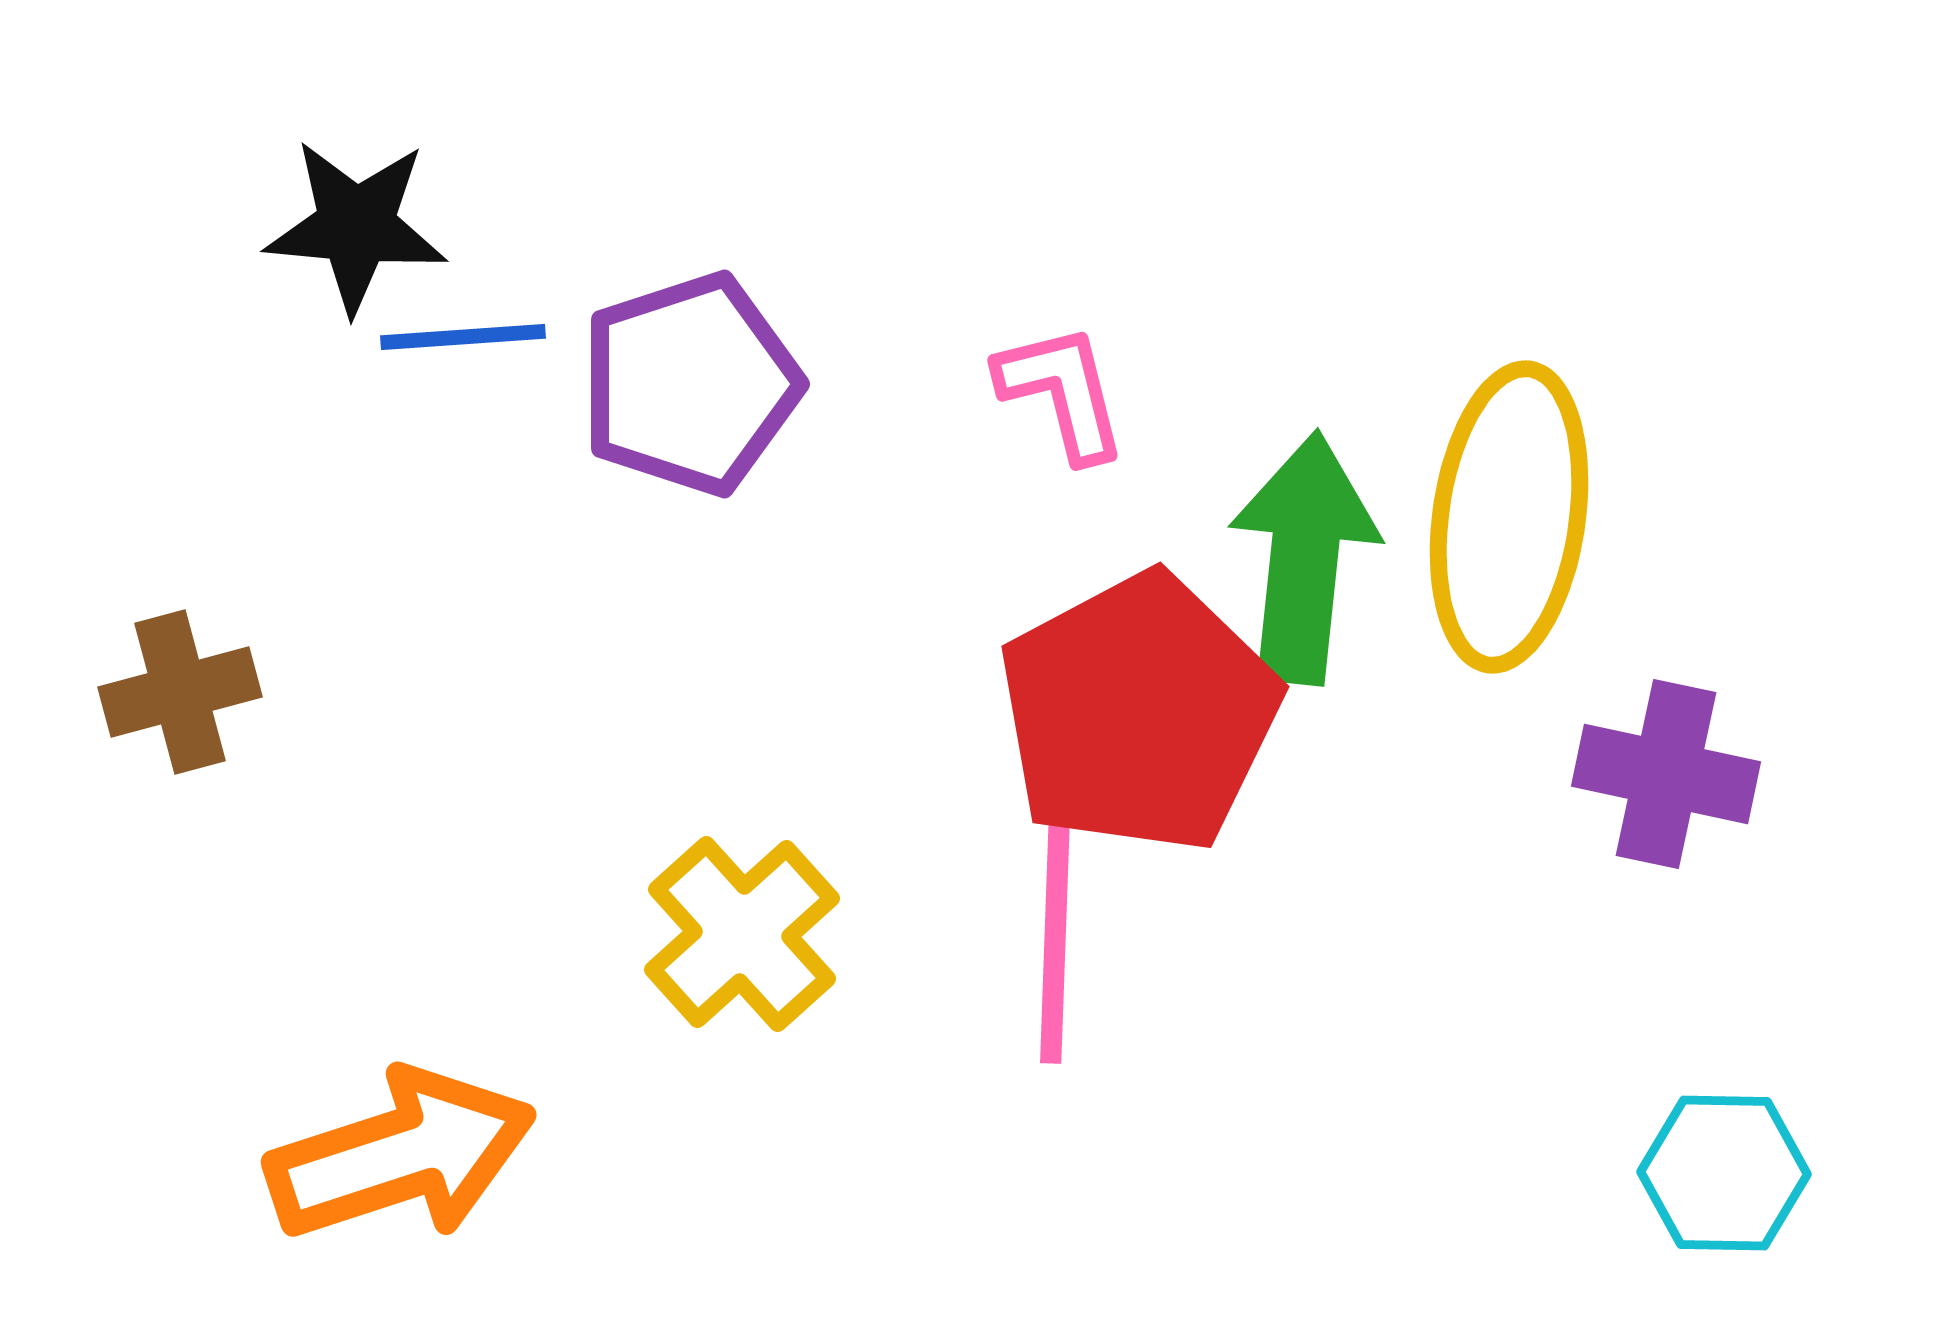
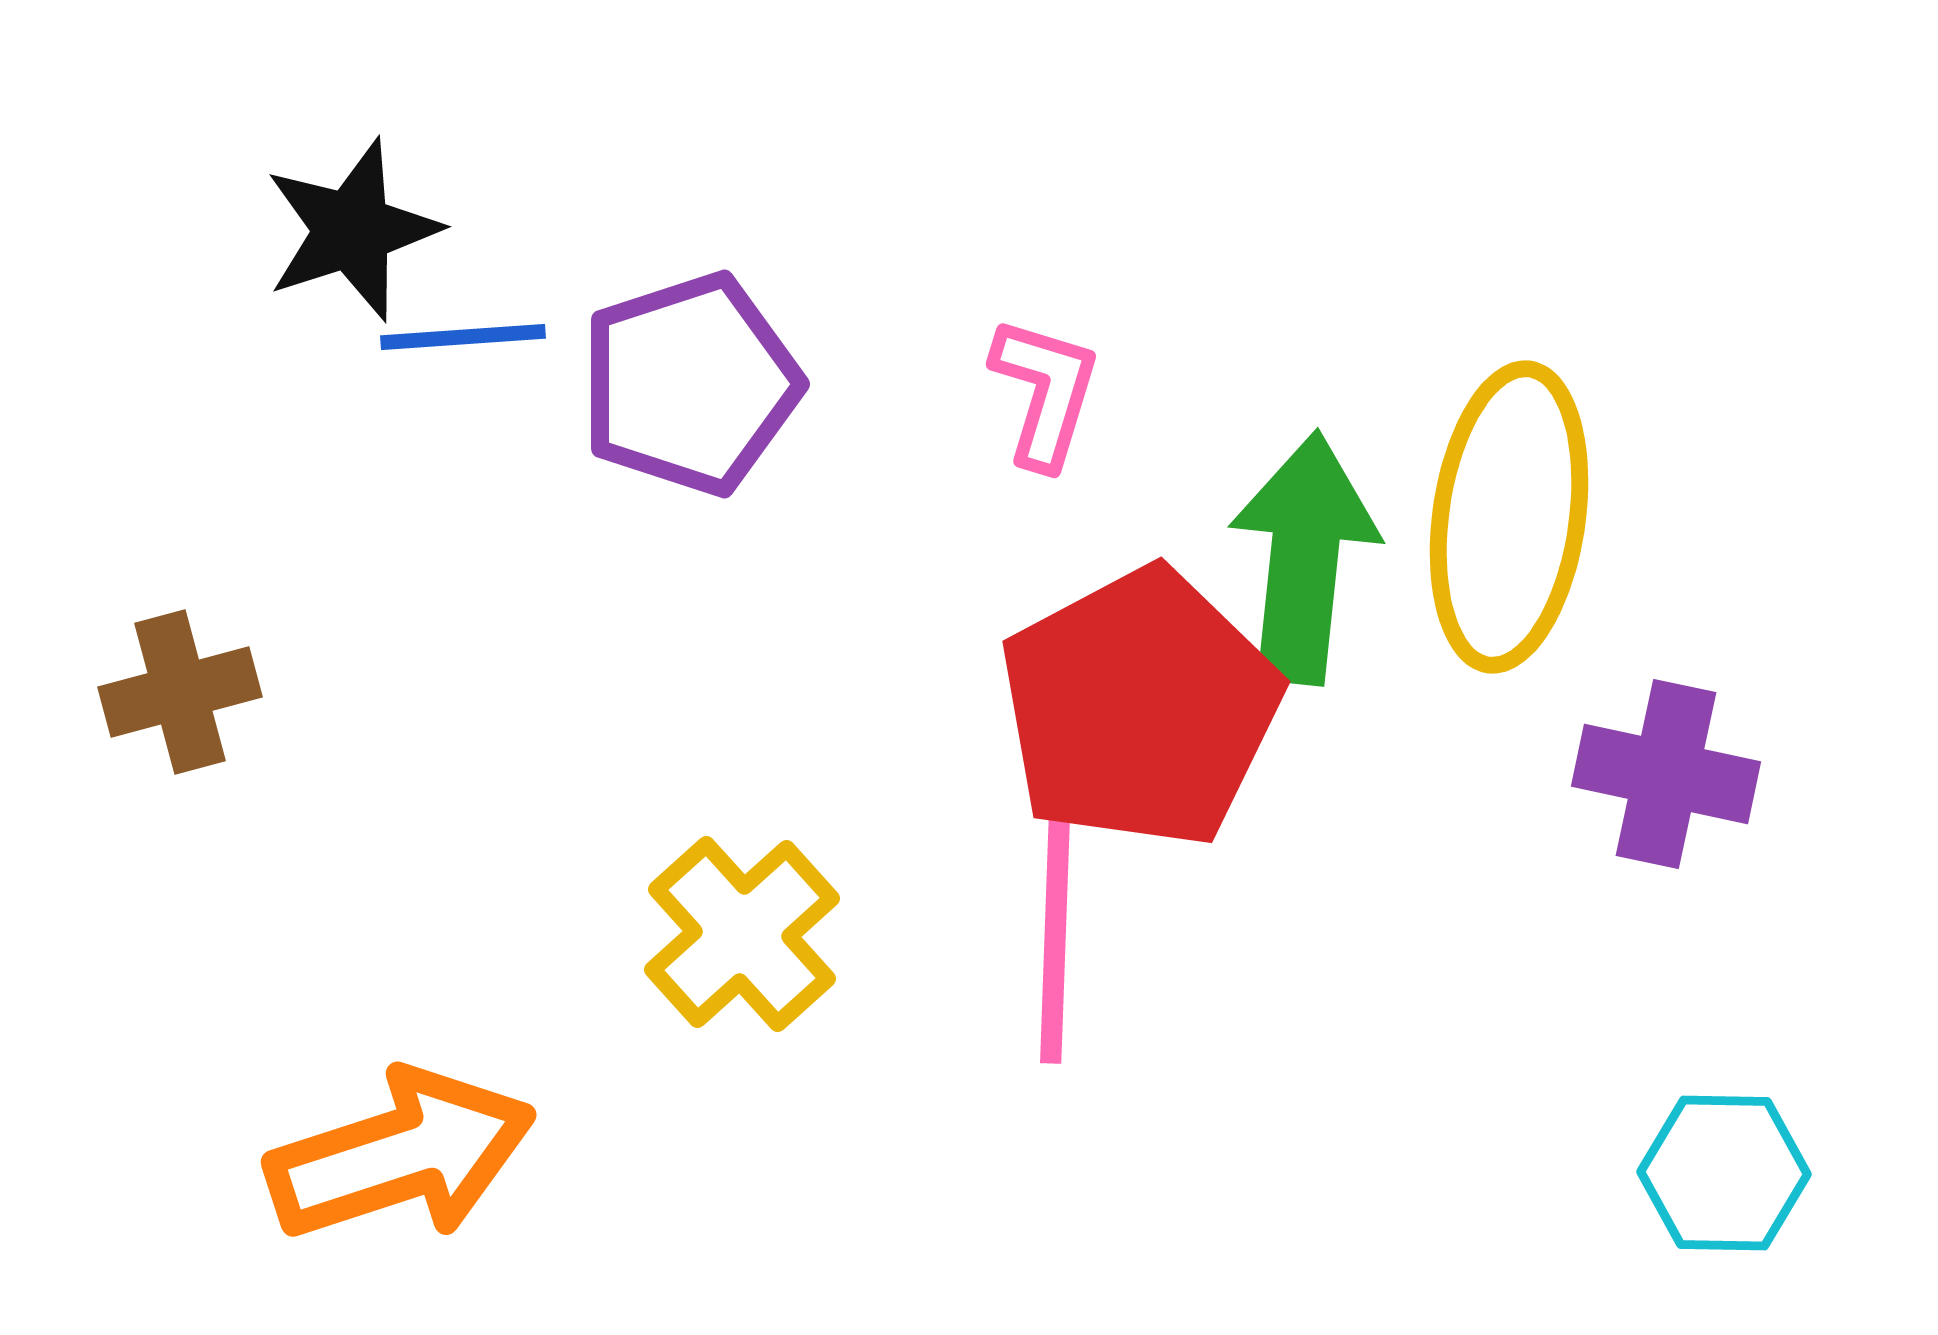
black star: moved 4 px left, 4 px down; rotated 23 degrees counterclockwise
pink L-shape: moved 17 px left; rotated 31 degrees clockwise
red pentagon: moved 1 px right, 5 px up
